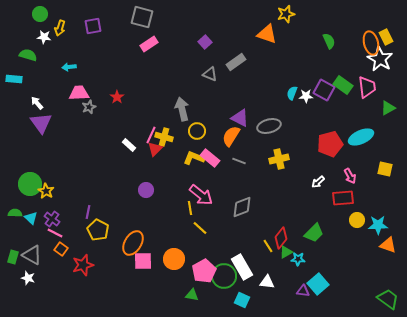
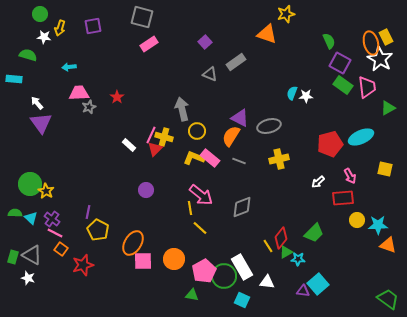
purple square at (324, 90): moved 16 px right, 27 px up
